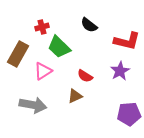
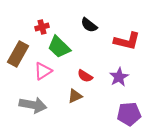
purple star: moved 1 px left, 6 px down
